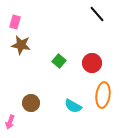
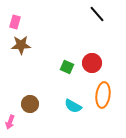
brown star: rotated 12 degrees counterclockwise
green square: moved 8 px right, 6 px down; rotated 16 degrees counterclockwise
brown circle: moved 1 px left, 1 px down
